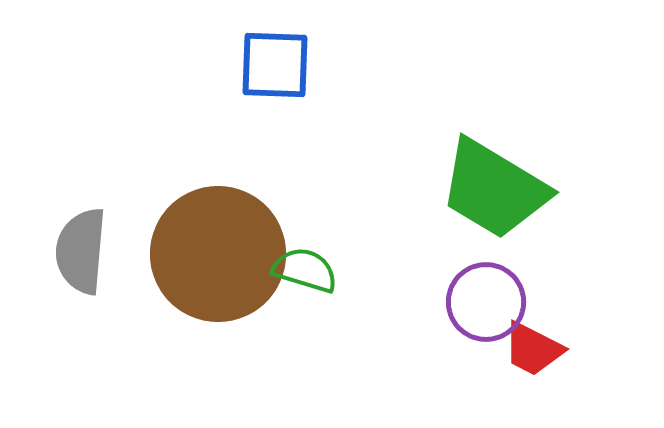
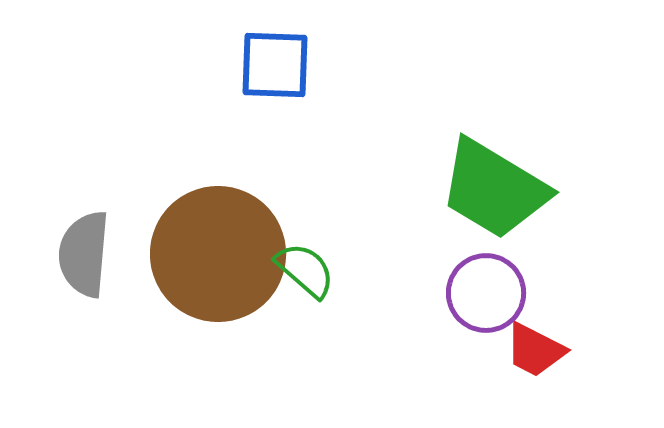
gray semicircle: moved 3 px right, 3 px down
green semicircle: rotated 24 degrees clockwise
purple circle: moved 9 px up
red trapezoid: moved 2 px right, 1 px down
